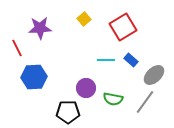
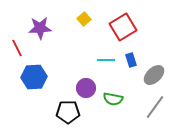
blue rectangle: rotated 32 degrees clockwise
gray line: moved 10 px right, 5 px down
